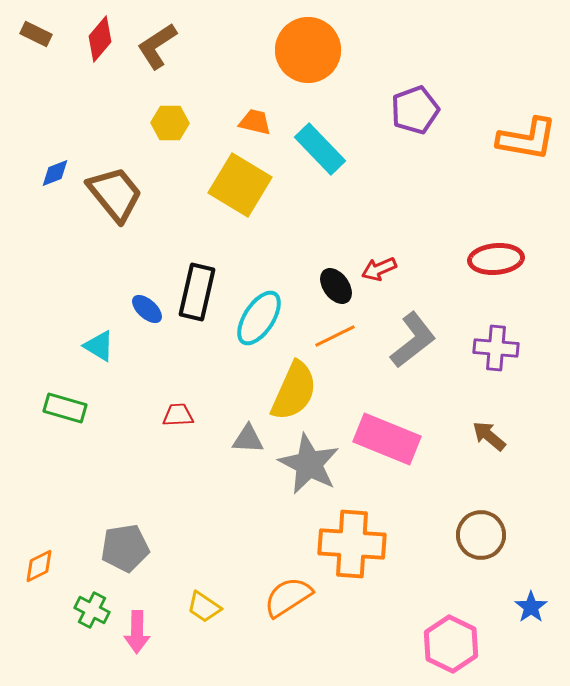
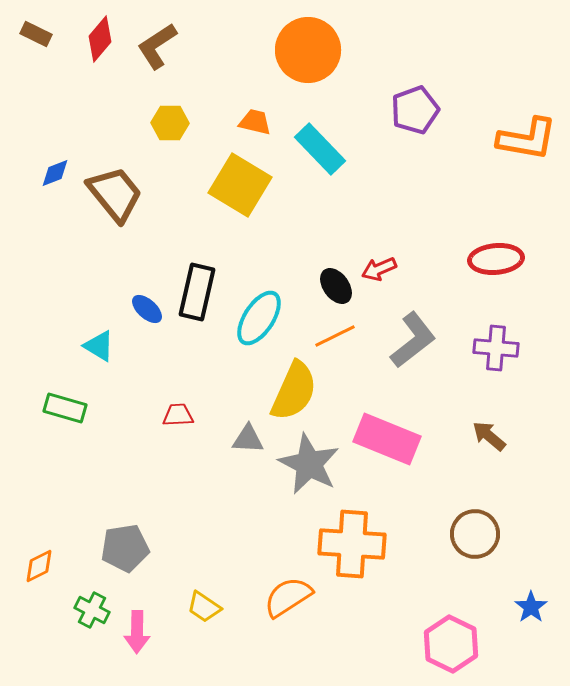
brown circle: moved 6 px left, 1 px up
